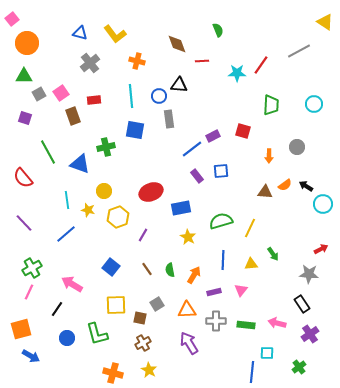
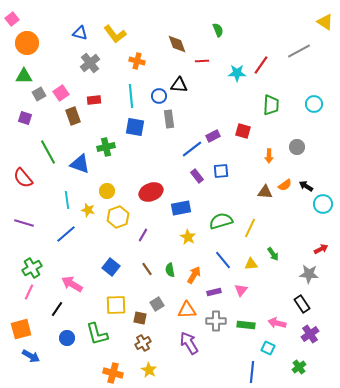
blue square at (135, 130): moved 3 px up
yellow circle at (104, 191): moved 3 px right
purple line at (24, 223): rotated 30 degrees counterclockwise
blue line at (223, 260): rotated 42 degrees counterclockwise
cyan square at (267, 353): moved 1 px right, 5 px up; rotated 24 degrees clockwise
